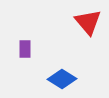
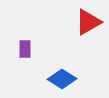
red triangle: rotated 40 degrees clockwise
